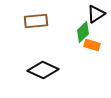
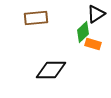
brown rectangle: moved 3 px up
orange rectangle: moved 1 px right, 1 px up
black diamond: moved 8 px right; rotated 24 degrees counterclockwise
